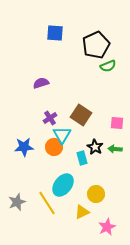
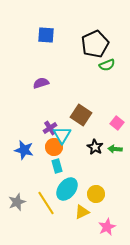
blue square: moved 9 px left, 2 px down
black pentagon: moved 1 px left, 1 px up
green semicircle: moved 1 px left, 1 px up
purple cross: moved 10 px down
pink square: rotated 32 degrees clockwise
blue star: moved 3 px down; rotated 18 degrees clockwise
cyan rectangle: moved 25 px left, 8 px down
cyan ellipse: moved 4 px right, 4 px down
yellow line: moved 1 px left
